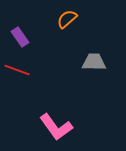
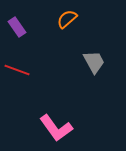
purple rectangle: moved 3 px left, 10 px up
gray trapezoid: rotated 60 degrees clockwise
pink L-shape: moved 1 px down
